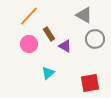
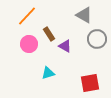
orange line: moved 2 px left
gray circle: moved 2 px right
cyan triangle: rotated 24 degrees clockwise
